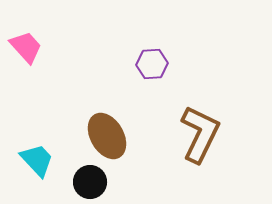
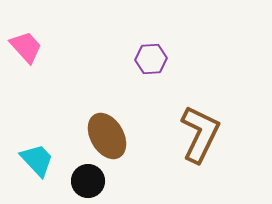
purple hexagon: moved 1 px left, 5 px up
black circle: moved 2 px left, 1 px up
